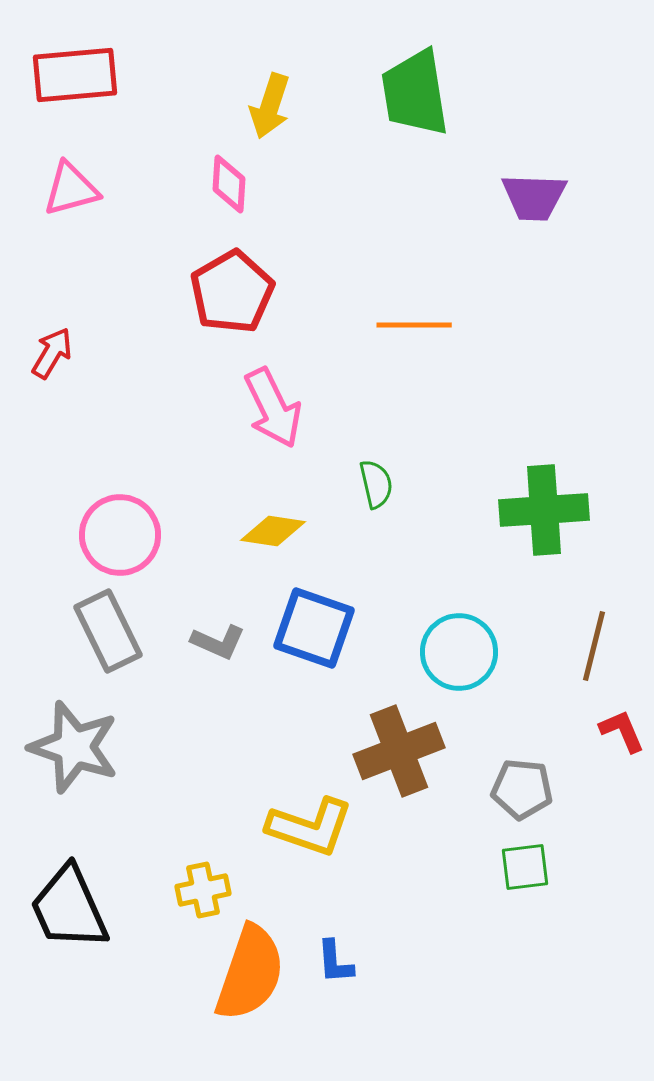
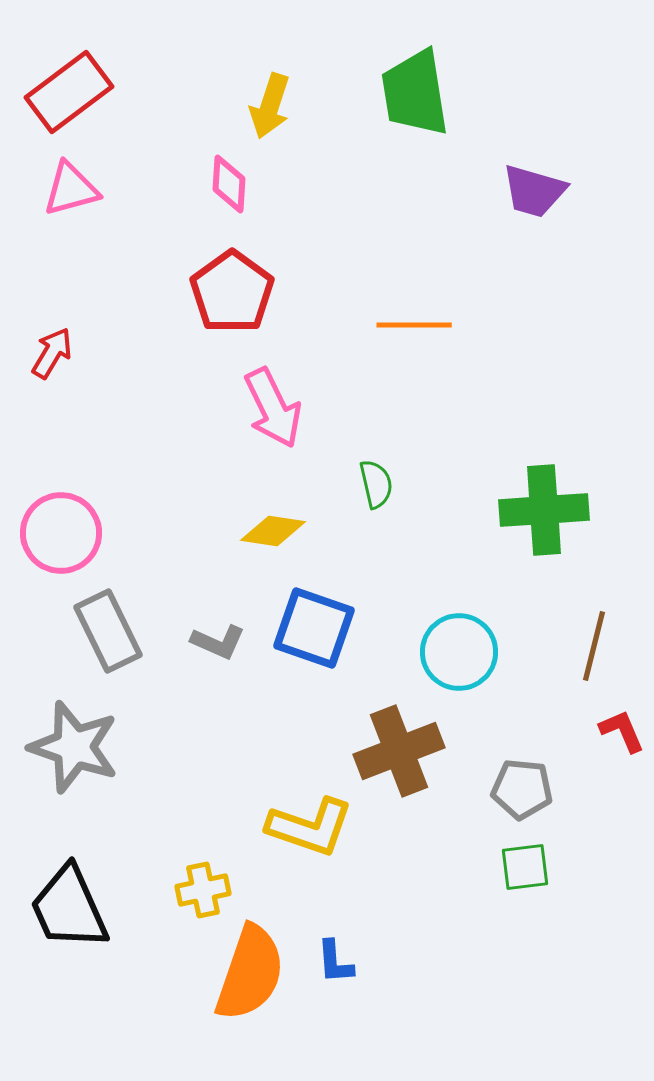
red rectangle: moved 6 px left, 17 px down; rotated 32 degrees counterclockwise
purple trapezoid: moved 6 px up; rotated 14 degrees clockwise
red pentagon: rotated 6 degrees counterclockwise
pink circle: moved 59 px left, 2 px up
